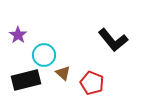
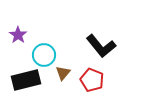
black L-shape: moved 12 px left, 6 px down
brown triangle: rotated 28 degrees clockwise
red pentagon: moved 3 px up
